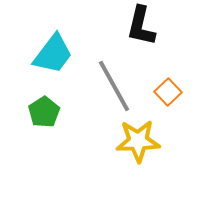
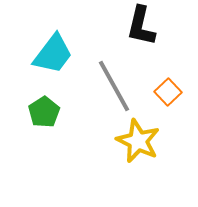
yellow star: rotated 27 degrees clockwise
